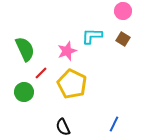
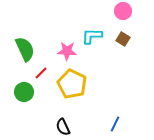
pink star: rotated 24 degrees clockwise
blue line: moved 1 px right
